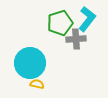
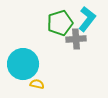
cyan circle: moved 7 px left, 1 px down
